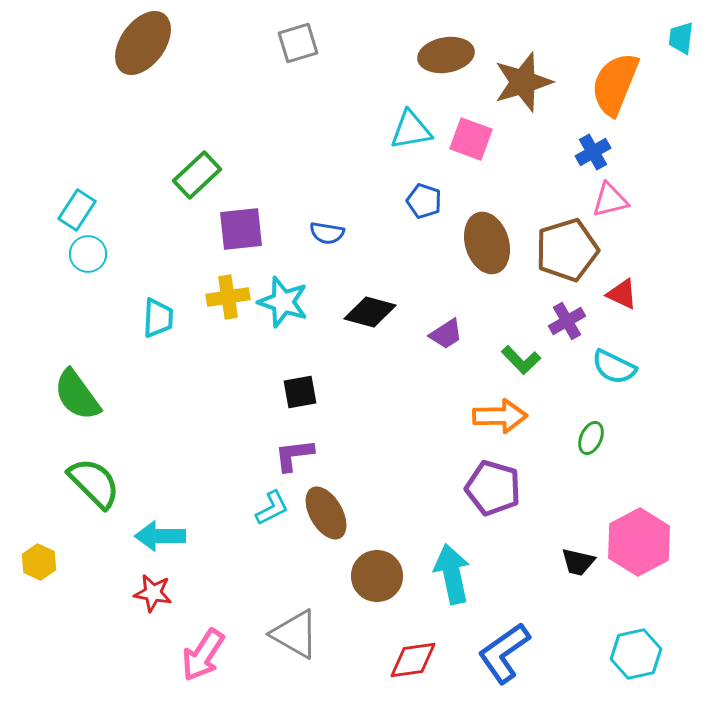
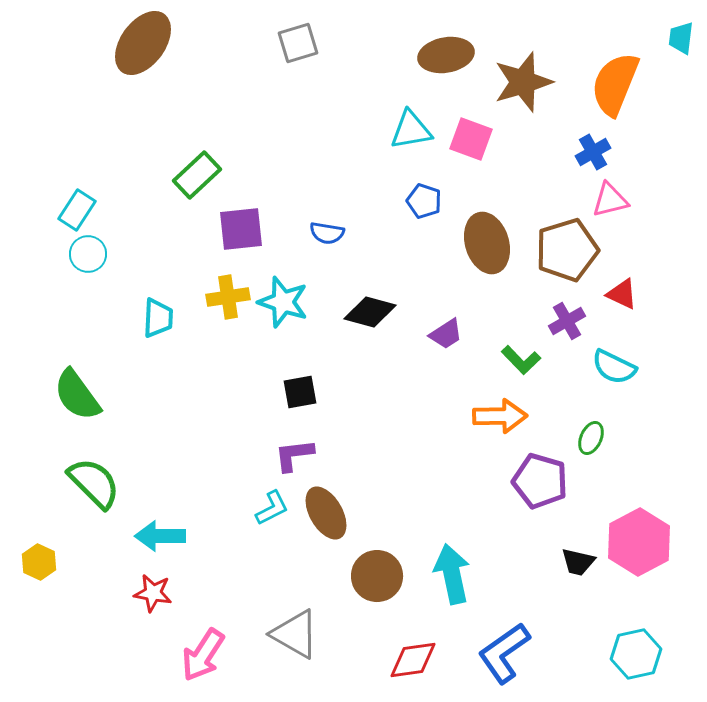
purple pentagon at (493, 488): moved 47 px right, 7 px up
